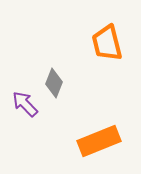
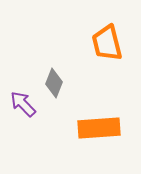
purple arrow: moved 2 px left
orange rectangle: moved 13 px up; rotated 18 degrees clockwise
